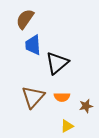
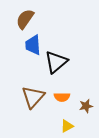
black triangle: moved 1 px left, 1 px up
